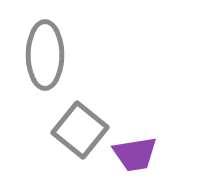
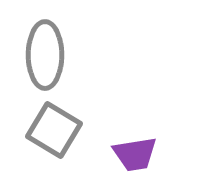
gray square: moved 26 px left; rotated 8 degrees counterclockwise
